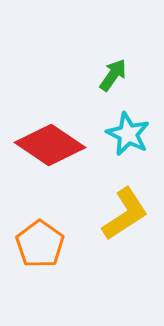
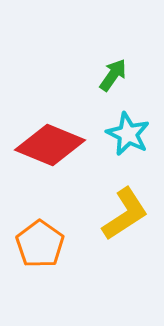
red diamond: rotated 12 degrees counterclockwise
